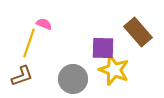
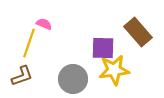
yellow star: rotated 28 degrees counterclockwise
